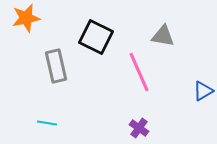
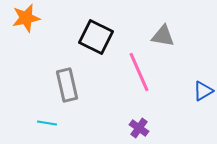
gray rectangle: moved 11 px right, 19 px down
